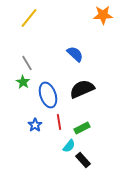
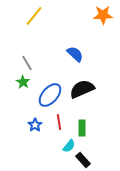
yellow line: moved 5 px right, 2 px up
blue ellipse: moved 2 px right; rotated 60 degrees clockwise
green rectangle: rotated 63 degrees counterclockwise
